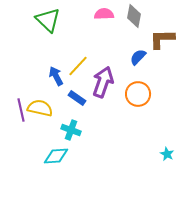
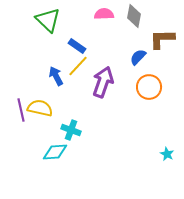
orange circle: moved 11 px right, 7 px up
blue rectangle: moved 52 px up
cyan diamond: moved 1 px left, 4 px up
